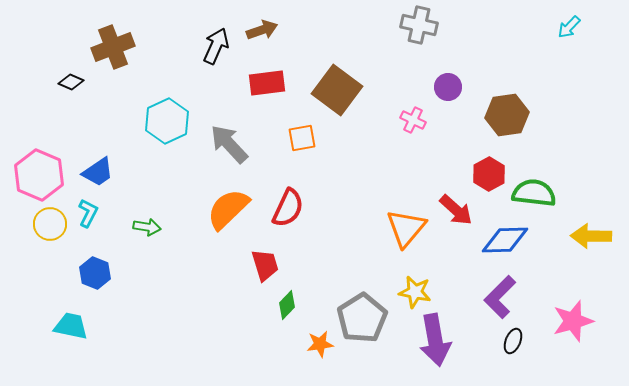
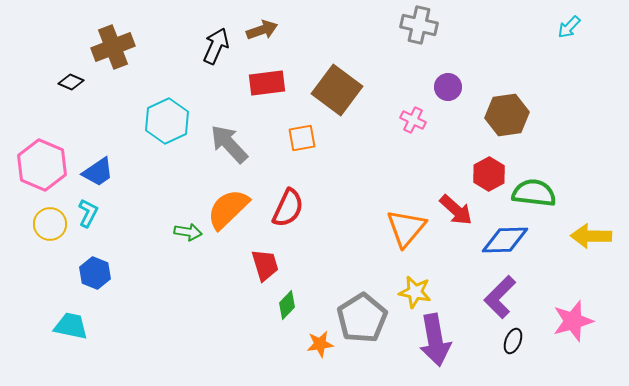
pink hexagon: moved 3 px right, 10 px up
green arrow: moved 41 px right, 5 px down
